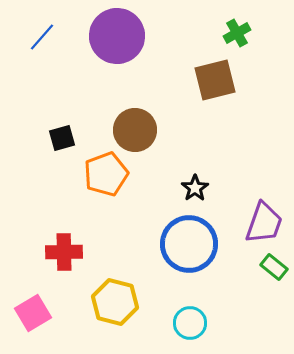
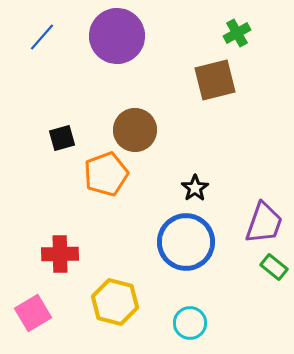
blue circle: moved 3 px left, 2 px up
red cross: moved 4 px left, 2 px down
